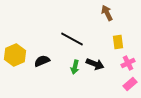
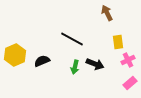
pink cross: moved 3 px up
pink rectangle: moved 1 px up
